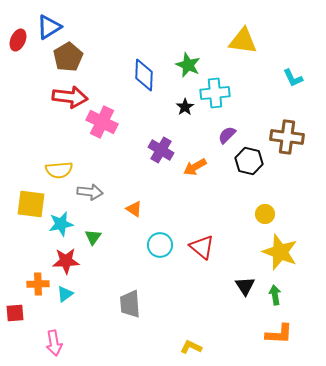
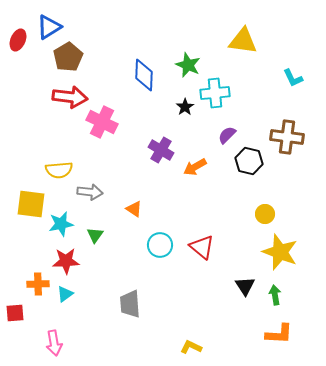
green triangle: moved 2 px right, 2 px up
